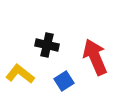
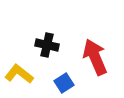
yellow L-shape: moved 1 px left
blue square: moved 2 px down
